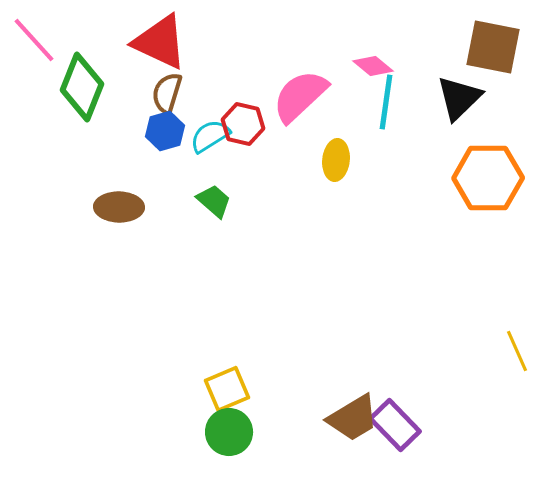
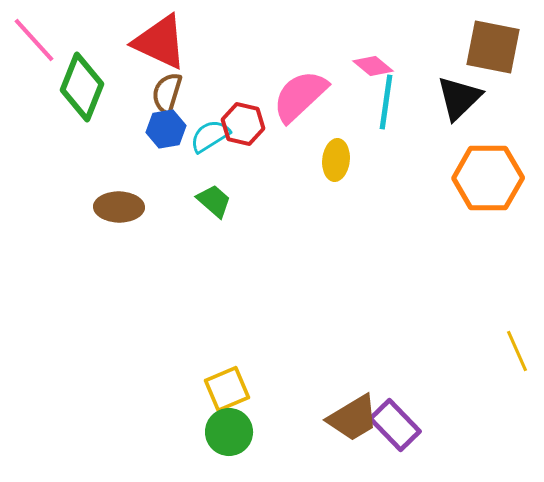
blue hexagon: moved 1 px right, 2 px up; rotated 6 degrees clockwise
